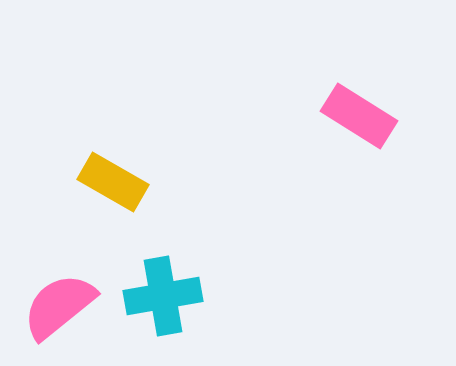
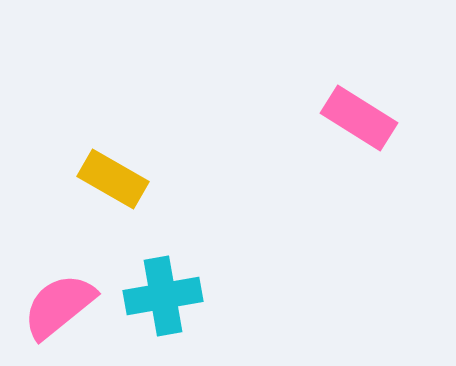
pink rectangle: moved 2 px down
yellow rectangle: moved 3 px up
